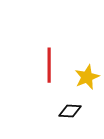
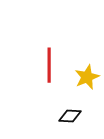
black diamond: moved 5 px down
